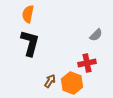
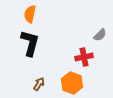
orange semicircle: moved 2 px right
gray semicircle: moved 4 px right
red cross: moved 3 px left, 6 px up
brown arrow: moved 11 px left, 3 px down
